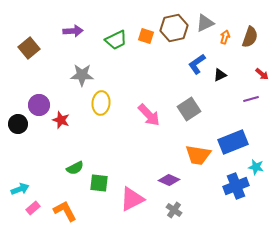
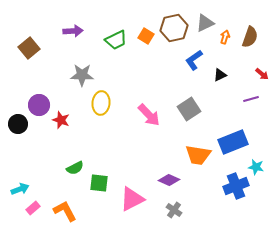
orange square: rotated 14 degrees clockwise
blue L-shape: moved 3 px left, 4 px up
